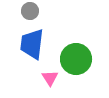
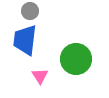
blue trapezoid: moved 7 px left, 4 px up
pink triangle: moved 10 px left, 2 px up
